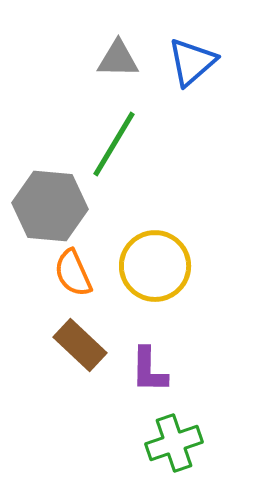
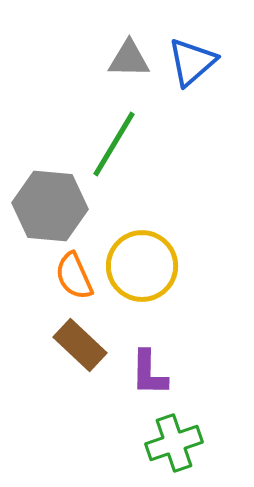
gray triangle: moved 11 px right
yellow circle: moved 13 px left
orange semicircle: moved 1 px right, 3 px down
purple L-shape: moved 3 px down
